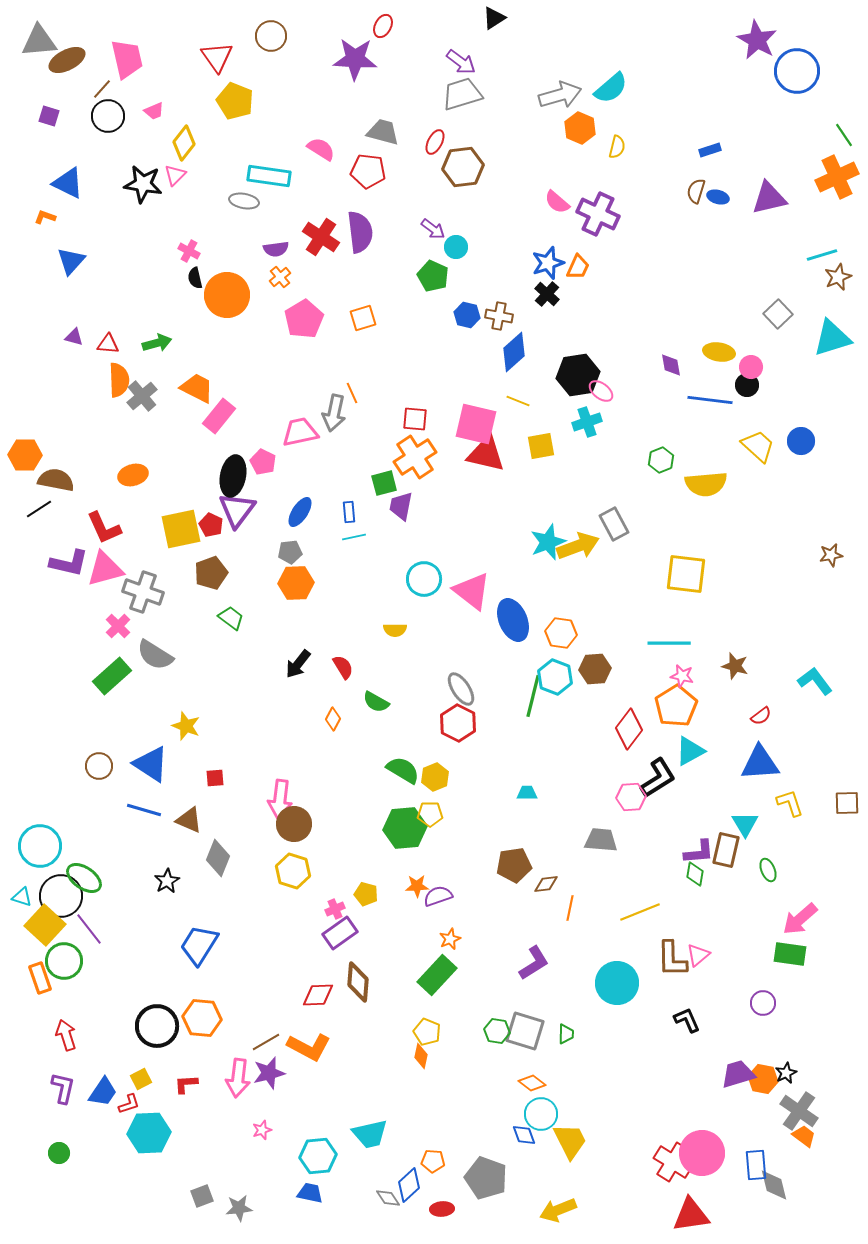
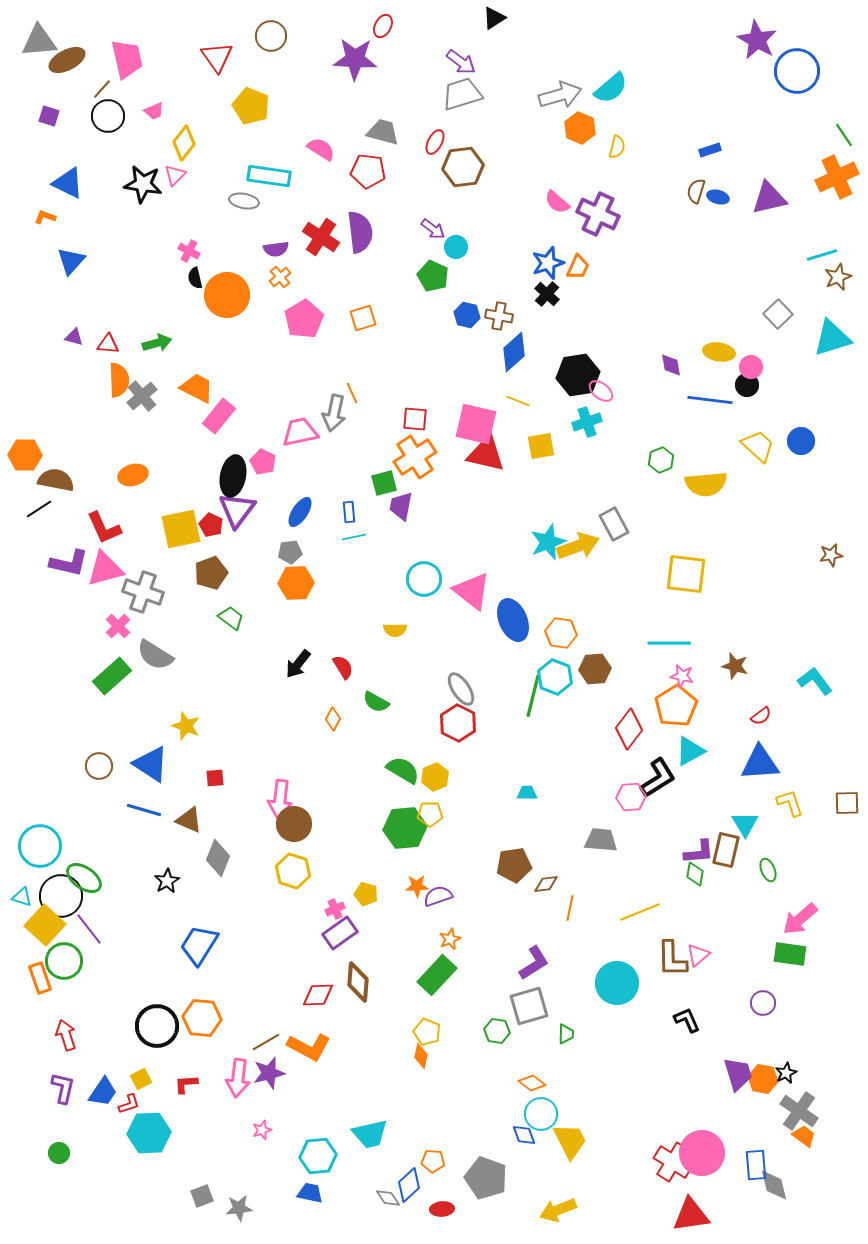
yellow pentagon at (235, 101): moved 16 px right, 5 px down
gray square at (525, 1031): moved 4 px right, 25 px up; rotated 33 degrees counterclockwise
purple trapezoid at (738, 1074): rotated 90 degrees clockwise
